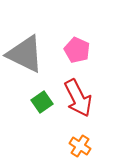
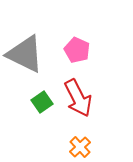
orange cross: moved 1 px down; rotated 15 degrees clockwise
